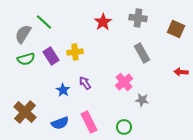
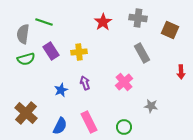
green line: rotated 24 degrees counterclockwise
brown square: moved 6 px left, 1 px down
gray semicircle: rotated 24 degrees counterclockwise
yellow cross: moved 4 px right
purple rectangle: moved 5 px up
red arrow: rotated 96 degrees counterclockwise
purple arrow: rotated 16 degrees clockwise
blue star: moved 2 px left; rotated 16 degrees clockwise
gray star: moved 9 px right, 6 px down
brown cross: moved 1 px right, 1 px down
blue semicircle: moved 3 px down; rotated 42 degrees counterclockwise
